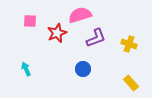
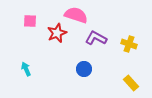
pink semicircle: moved 4 px left; rotated 35 degrees clockwise
purple L-shape: rotated 130 degrees counterclockwise
blue circle: moved 1 px right
